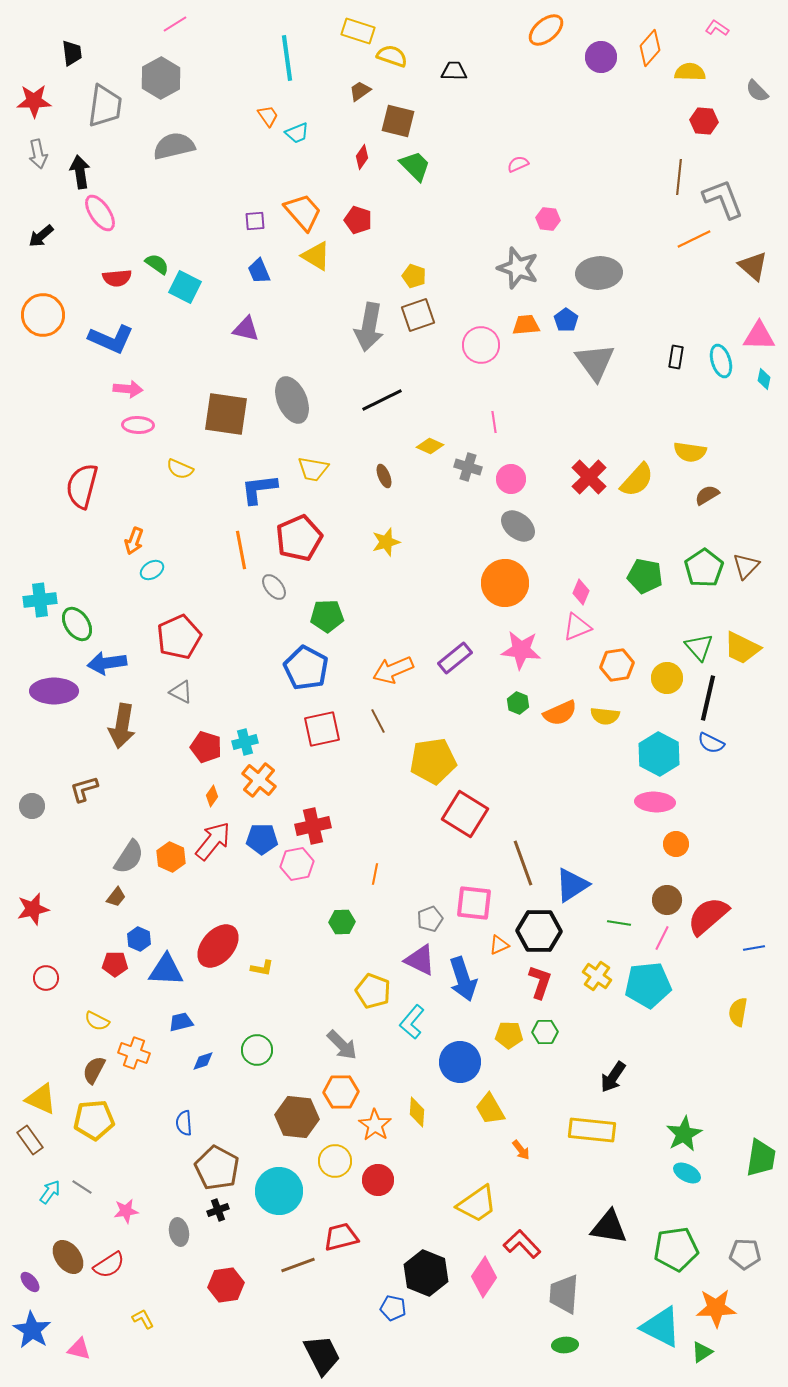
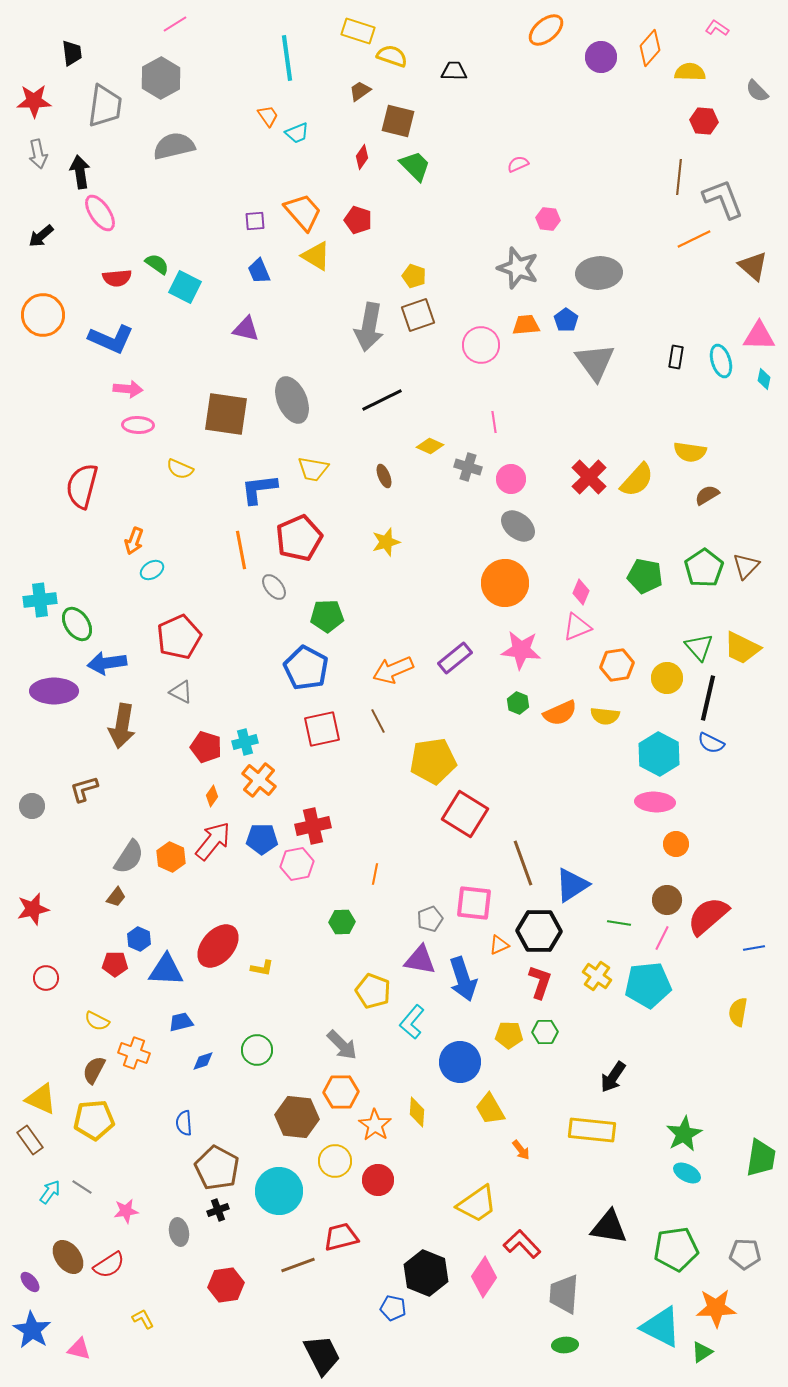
purple triangle at (420, 960): rotated 16 degrees counterclockwise
